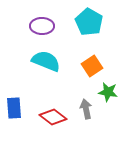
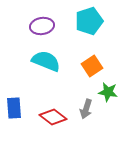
cyan pentagon: moved 1 px up; rotated 24 degrees clockwise
purple ellipse: rotated 10 degrees counterclockwise
gray arrow: rotated 150 degrees counterclockwise
